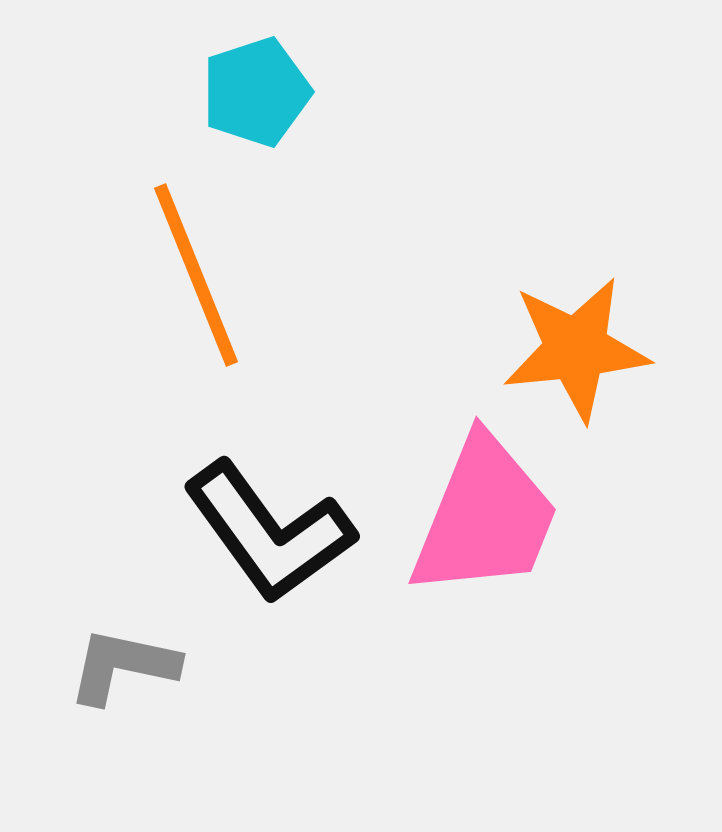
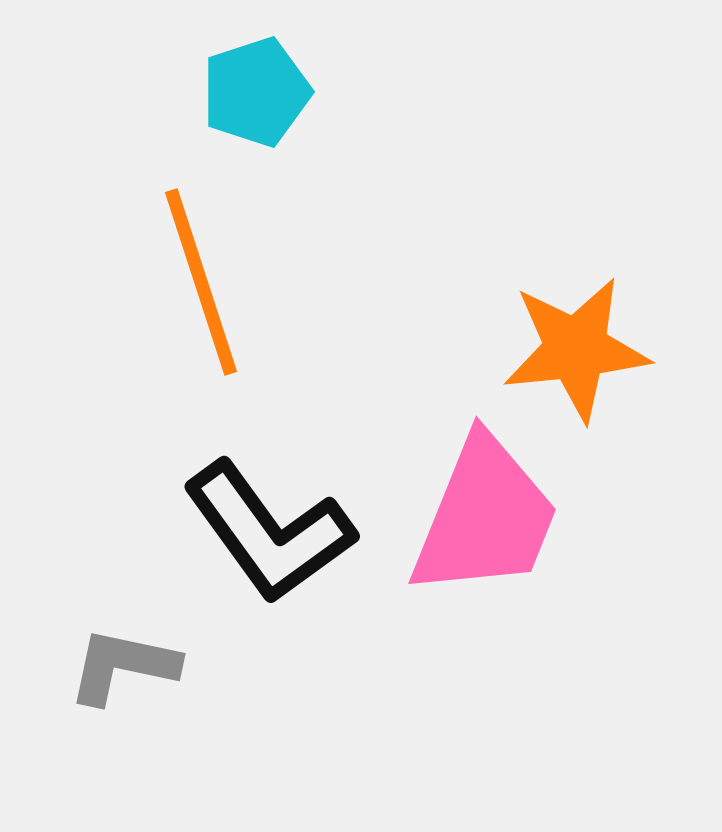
orange line: moved 5 px right, 7 px down; rotated 4 degrees clockwise
